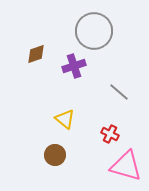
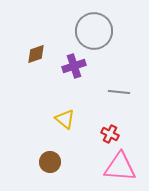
gray line: rotated 35 degrees counterclockwise
brown circle: moved 5 px left, 7 px down
pink triangle: moved 6 px left, 1 px down; rotated 12 degrees counterclockwise
